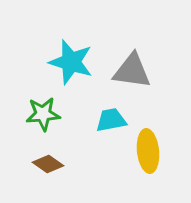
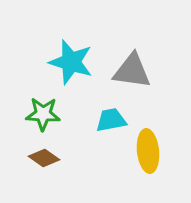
green star: rotated 8 degrees clockwise
brown diamond: moved 4 px left, 6 px up
